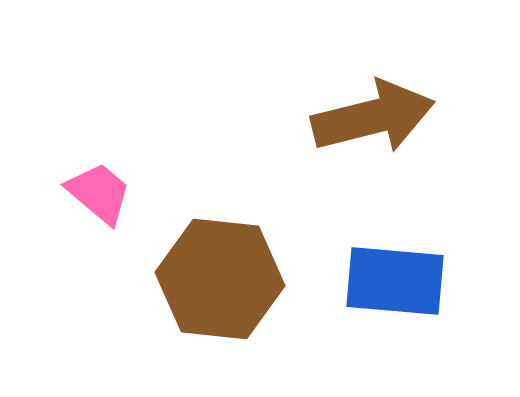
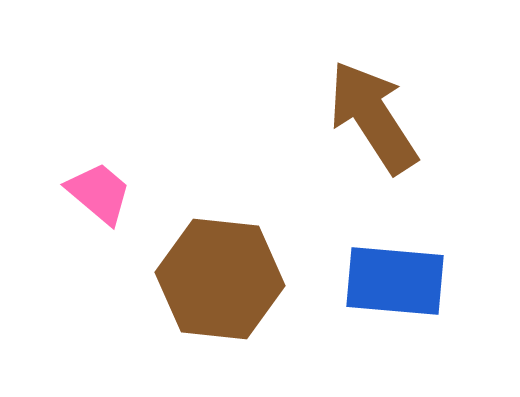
brown arrow: rotated 109 degrees counterclockwise
